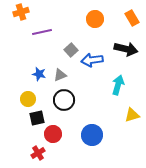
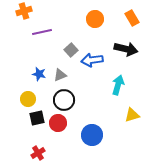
orange cross: moved 3 px right, 1 px up
red circle: moved 5 px right, 11 px up
